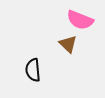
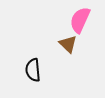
pink semicircle: rotated 92 degrees clockwise
